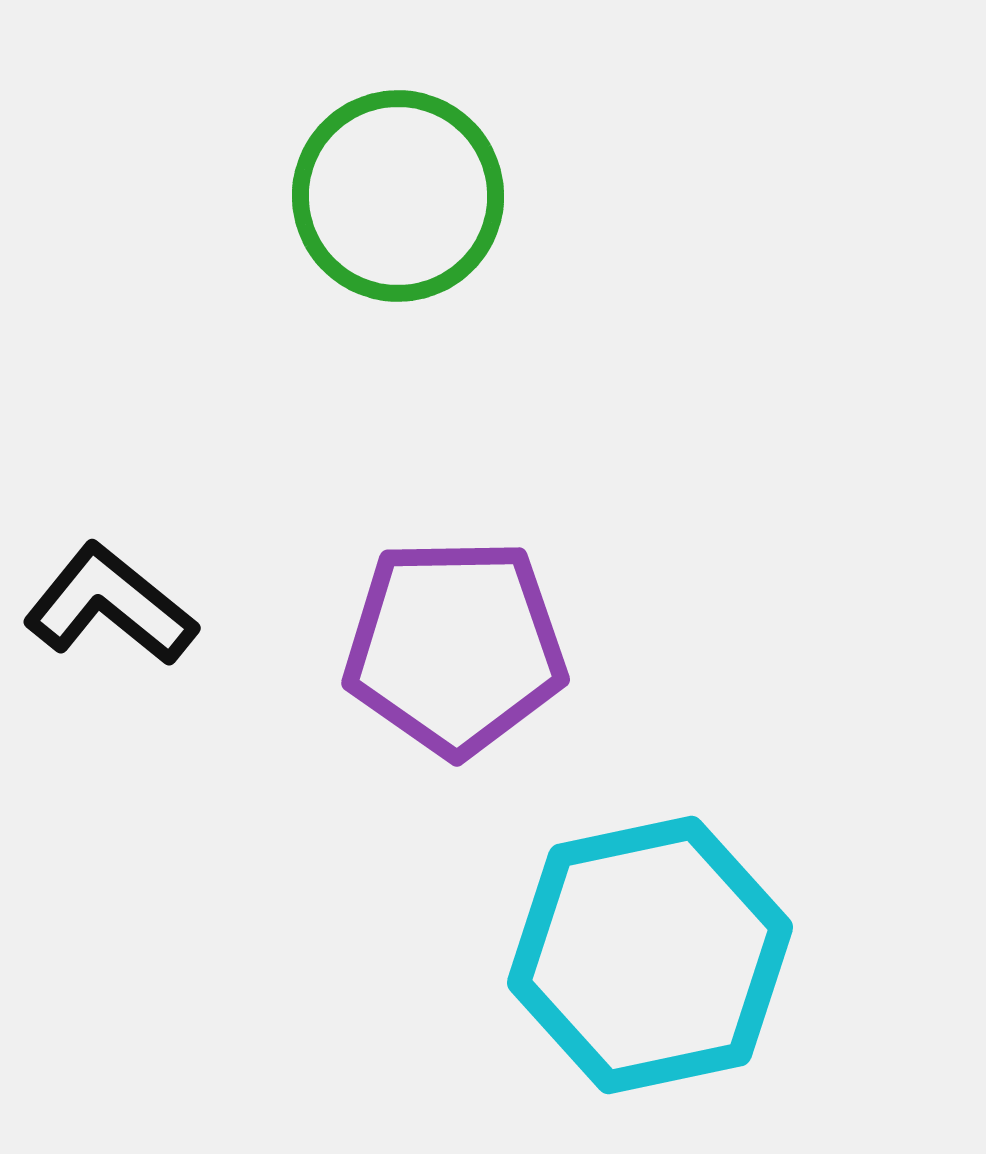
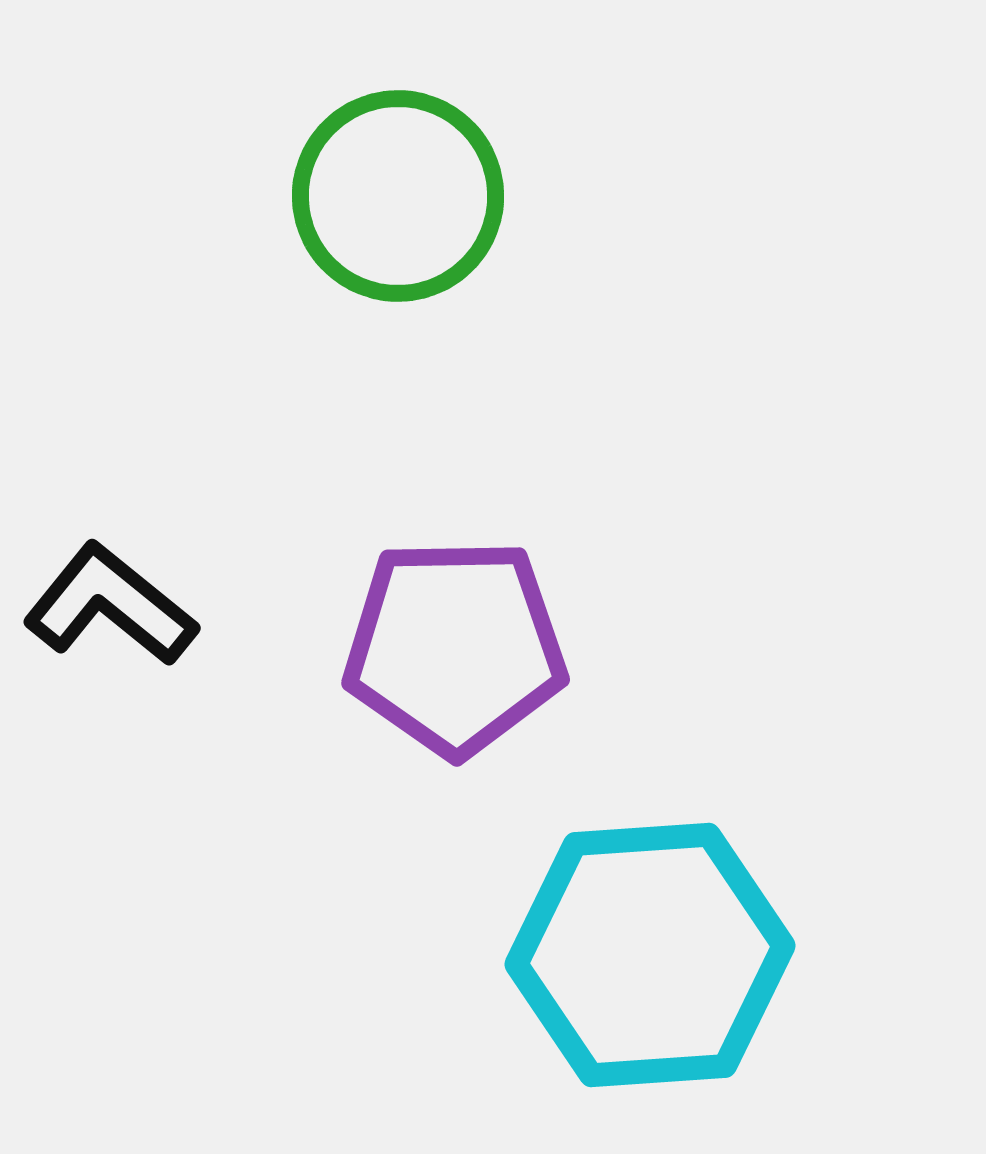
cyan hexagon: rotated 8 degrees clockwise
